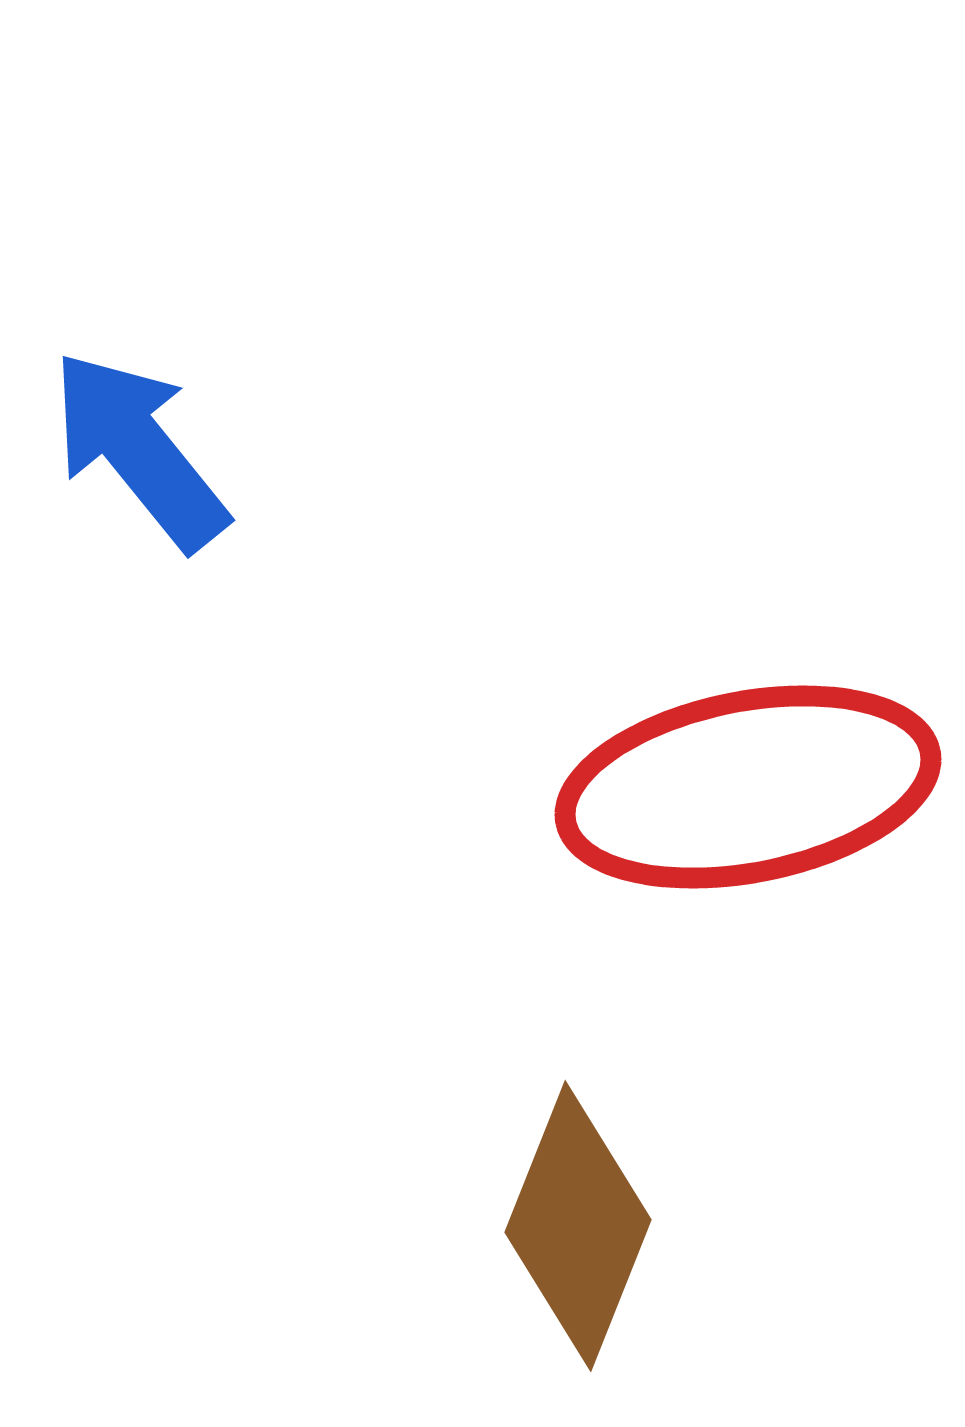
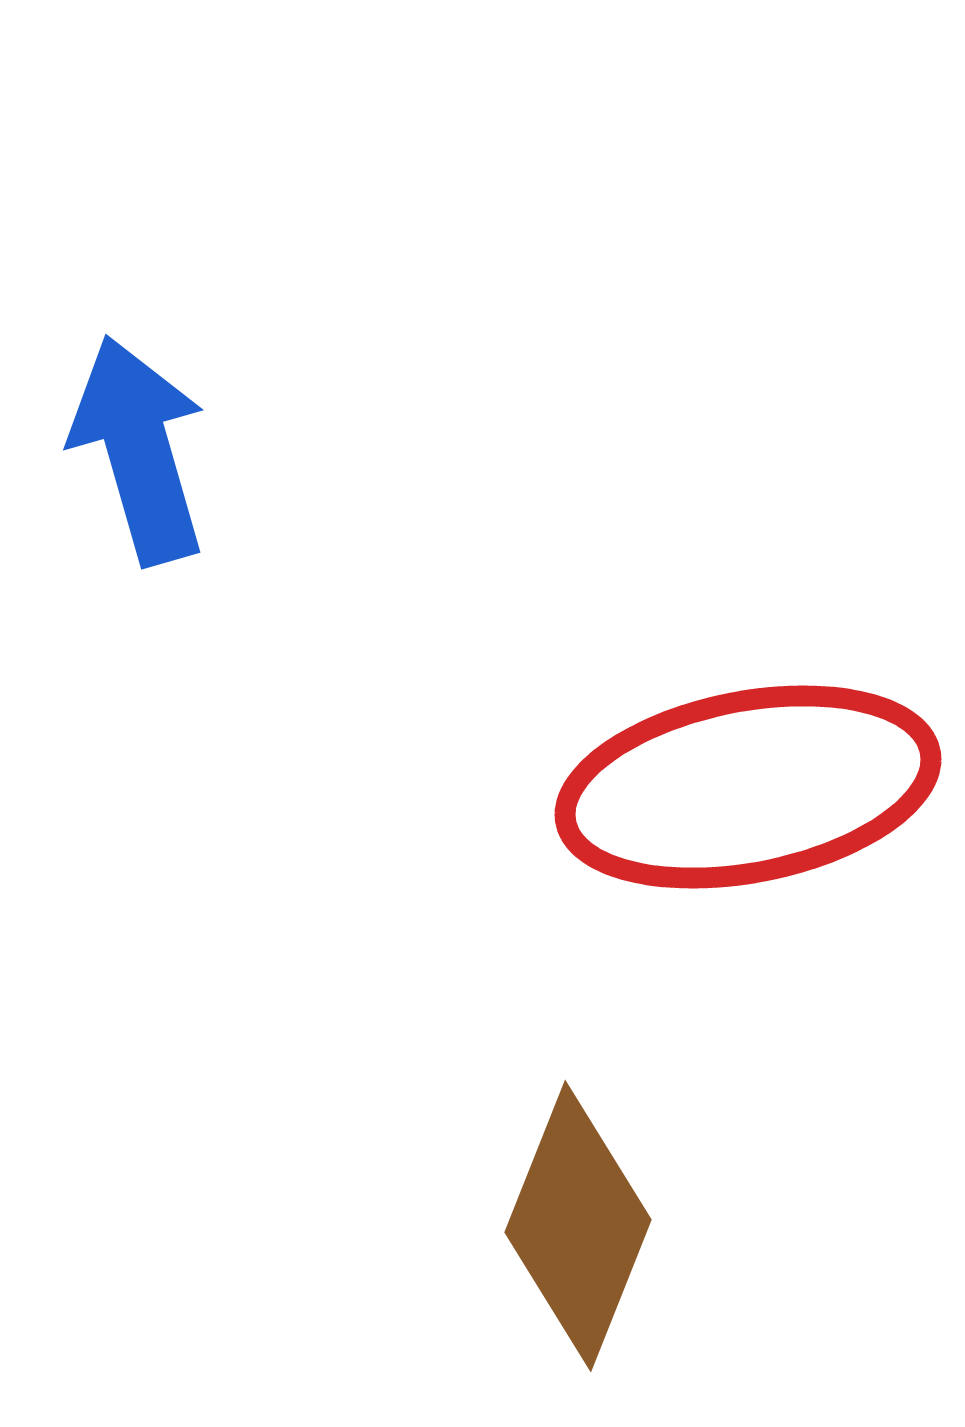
blue arrow: rotated 23 degrees clockwise
